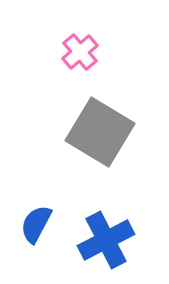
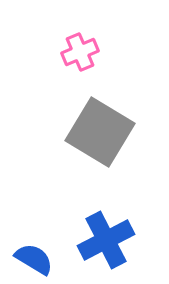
pink cross: rotated 18 degrees clockwise
blue semicircle: moved 2 px left, 35 px down; rotated 93 degrees clockwise
